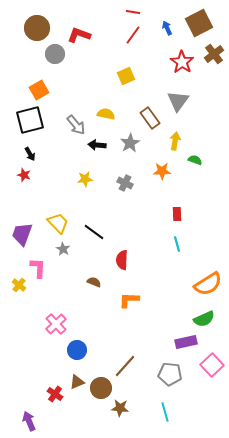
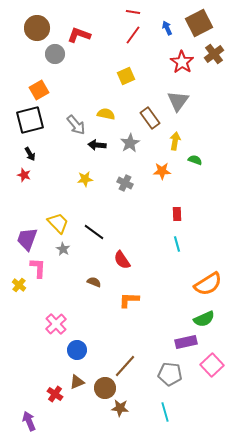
purple trapezoid at (22, 234): moved 5 px right, 5 px down
red semicircle at (122, 260): rotated 36 degrees counterclockwise
brown circle at (101, 388): moved 4 px right
